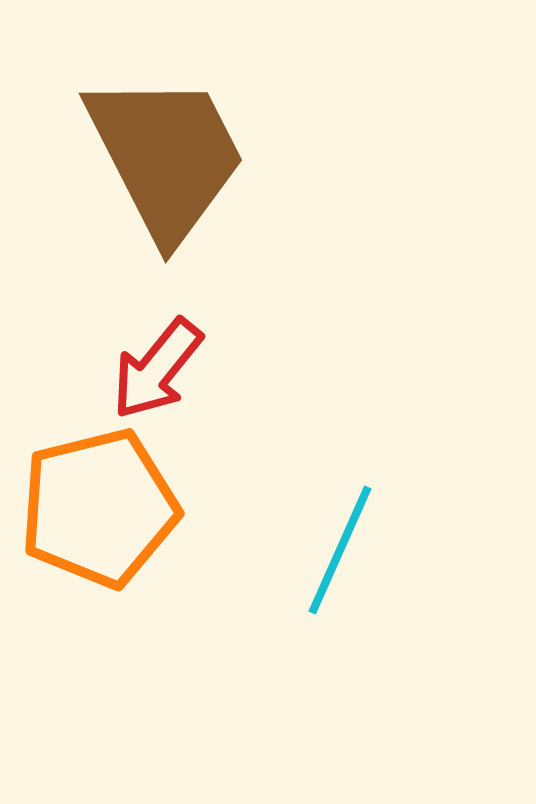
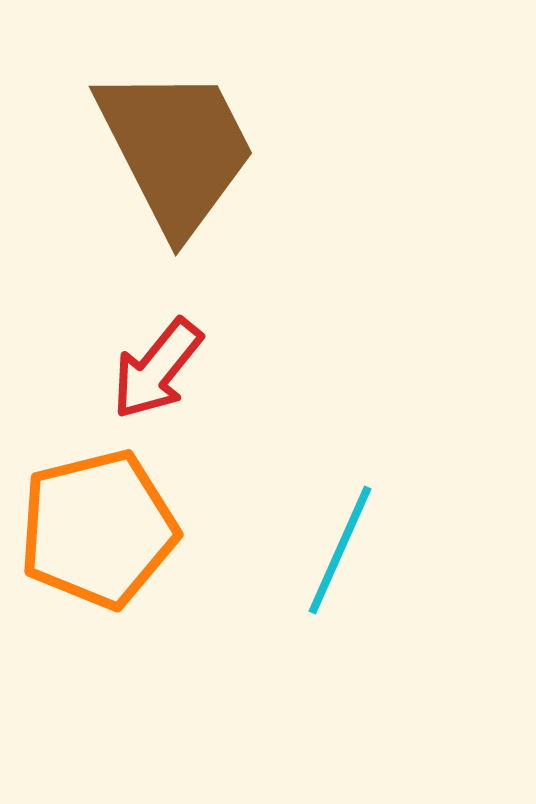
brown trapezoid: moved 10 px right, 7 px up
orange pentagon: moved 1 px left, 21 px down
